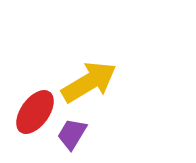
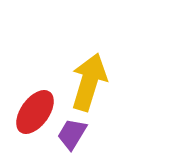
yellow arrow: rotated 42 degrees counterclockwise
